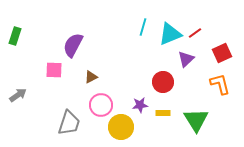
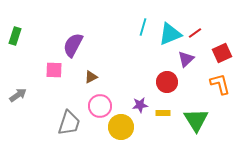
red circle: moved 4 px right
pink circle: moved 1 px left, 1 px down
